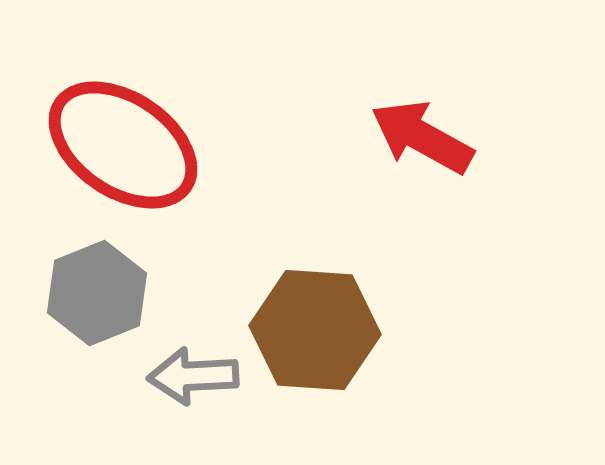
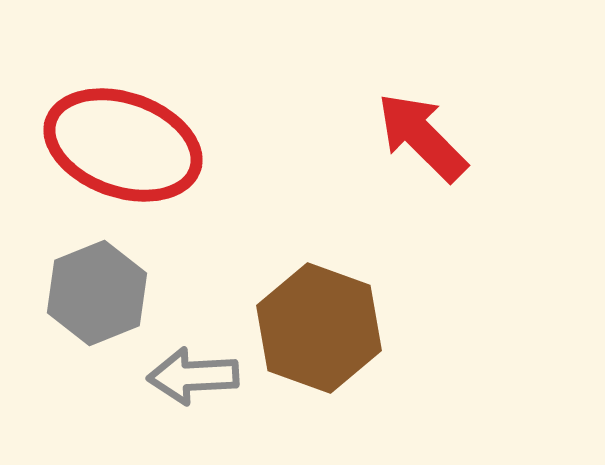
red arrow: rotated 16 degrees clockwise
red ellipse: rotated 15 degrees counterclockwise
brown hexagon: moved 4 px right, 2 px up; rotated 16 degrees clockwise
